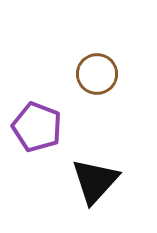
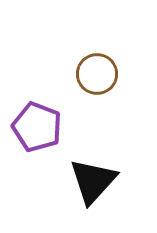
black triangle: moved 2 px left
